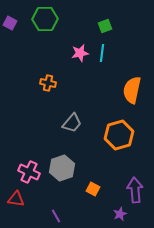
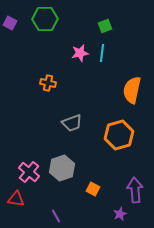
gray trapezoid: rotated 30 degrees clockwise
pink cross: rotated 15 degrees clockwise
